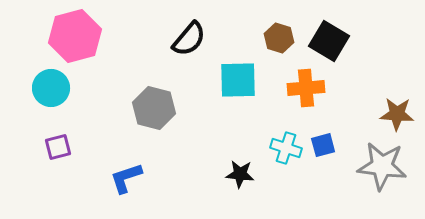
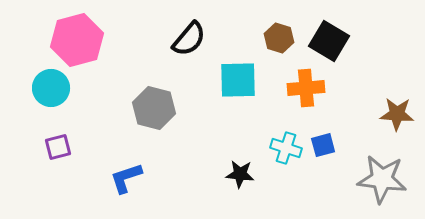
pink hexagon: moved 2 px right, 4 px down
gray star: moved 13 px down
